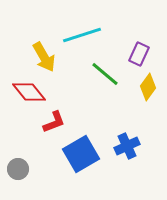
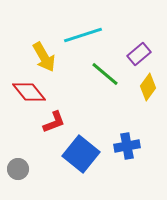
cyan line: moved 1 px right
purple rectangle: rotated 25 degrees clockwise
blue cross: rotated 15 degrees clockwise
blue square: rotated 21 degrees counterclockwise
